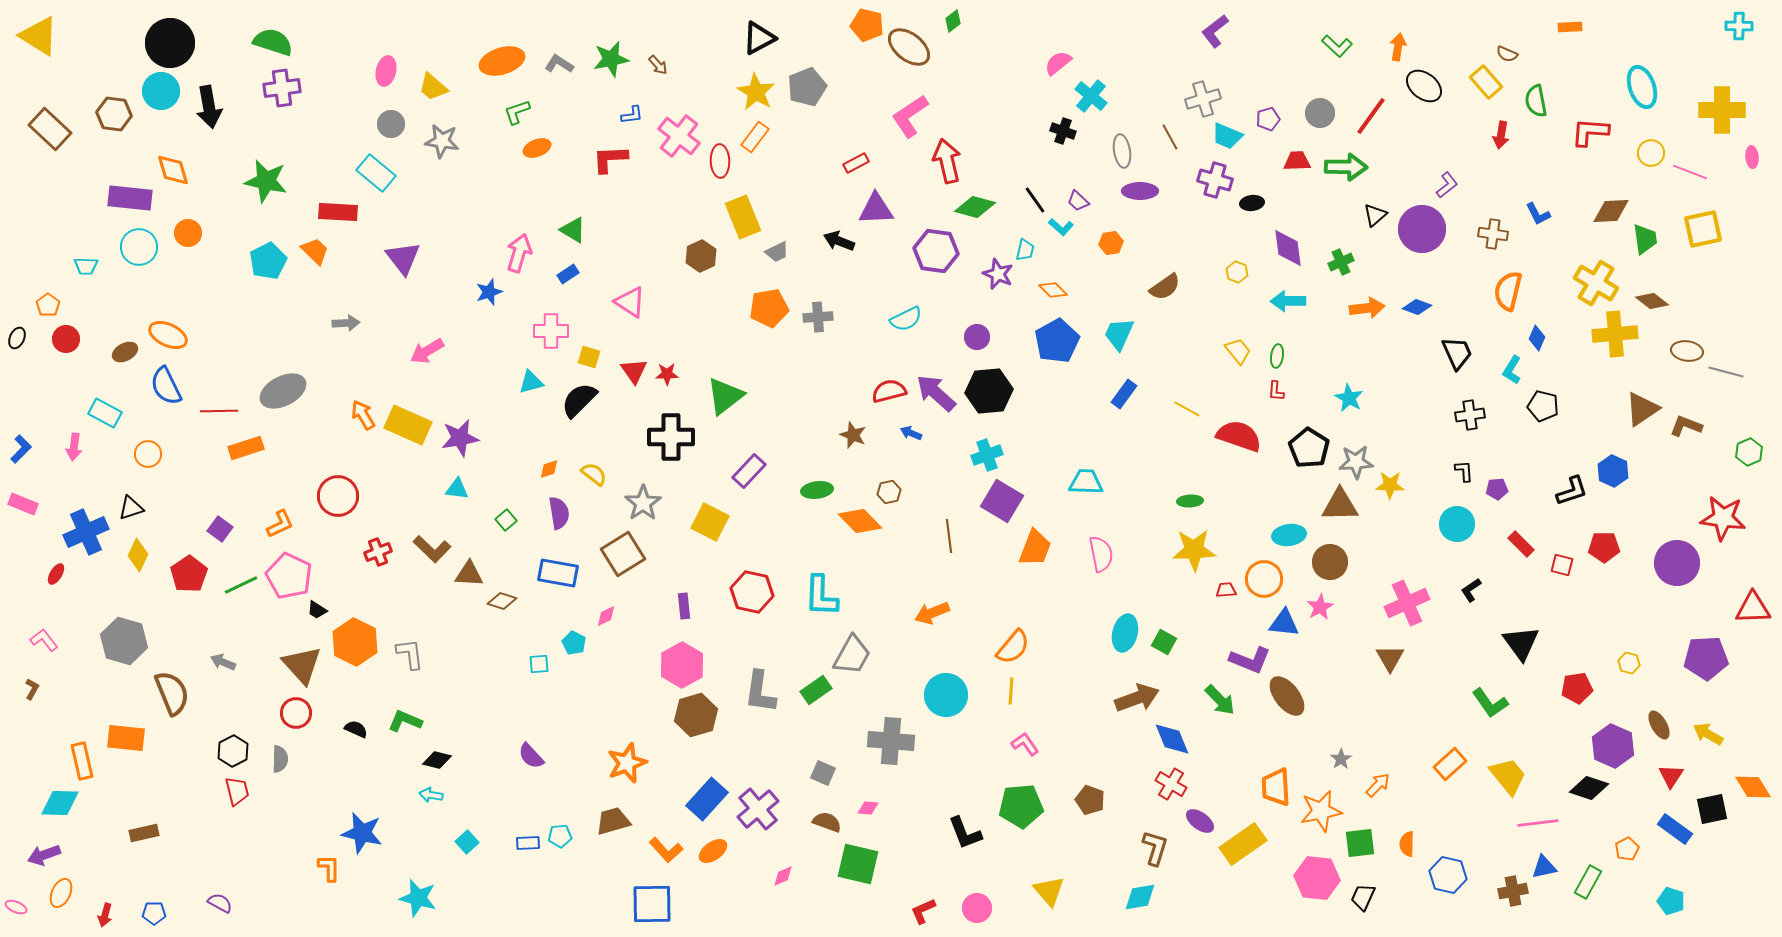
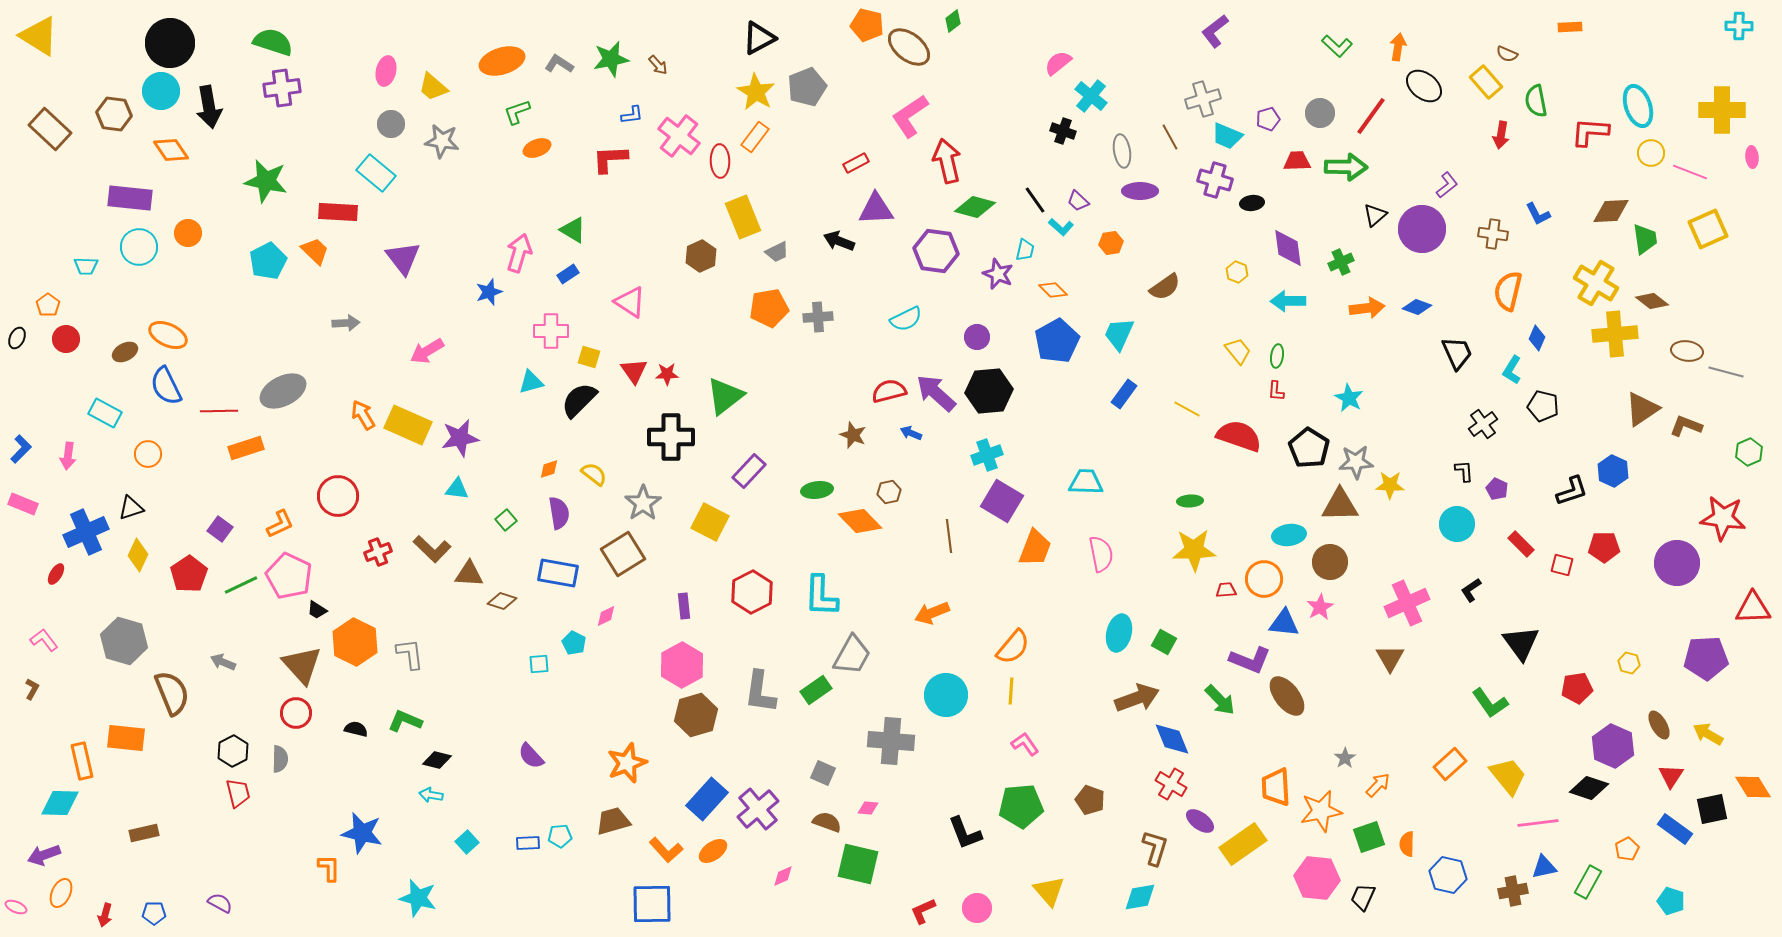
cyan ellipse at (1642, 87): moved 4 px left, 19 px down
orange diamond at (173, 170): moved 2 px left, 20 px up; rotated 18 degrees counterclockwise
yellow square at (1703, 229): moved 5 px right; rotated 12 degrees counterclockwise
black cross at (1470, 415): moved 13 px right, 9 px down; rotated 28 degrees counterclockwise
pink arrow at (74, 447): moved 6 px left, 9 px down
purple pentagon at (1497, 489): rotated 30 degrees clockwise
red hexagon at (752, 592): rotated 21 degrees clockwise
cyan ellipse at (1125, 633): moved 6 px left
black semicircle at (356, 729): rotated 10 degrees counterclockwise
gray star at (1341, 759): moved 4 px right, 1 px up
red trapezoid at (237, 791): moved 1 px right, 2 px down
green square at (1360, 843): moved 9 px right, 6 px up; rotated 12 degrees counterclockwise
